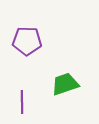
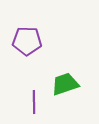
purple line: moved 12 px right
